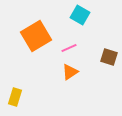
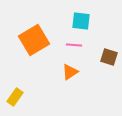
cyan square: moved 1 px right, 6 px down; rotated 24 degrees counterclockwise
orange square: moved 2 px left, 4 px down
pink line: moved 5 px right, 3 px up; rotated 28 degrees clockwise
yellow rectangle: rotated 18 degrees clockwise
